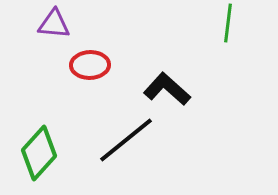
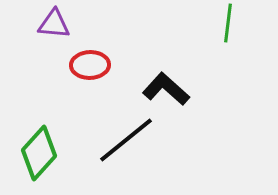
black L-shape: moved 1 px left
